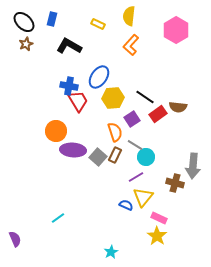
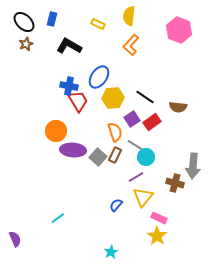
pink hexagon: moved 3 px right; rotated 10 degrees counterclockwise
red rectangle: moved 6 px left, 8 px down
blue semicircle: moved 10 px left; rotated 72 degrees counterclockwise
